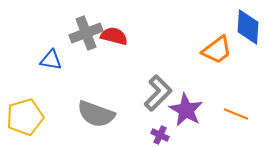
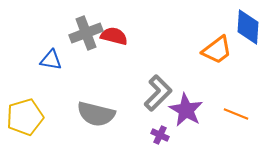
gray semicircle: rotated 6 degrees counterclockwise
